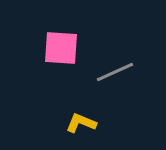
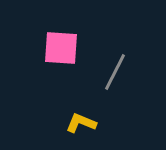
gray line: rotated 39 degrees counterclockwise
